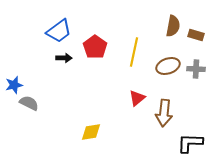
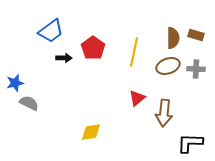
brown semicircle: moved 12 px down; rotated 10 degrees counterclockwise
blue trapezoid: moved 8 px left
red pentagon: moved 2 px left, 1 px down
blue star: moved 1 px right, 2 px up
